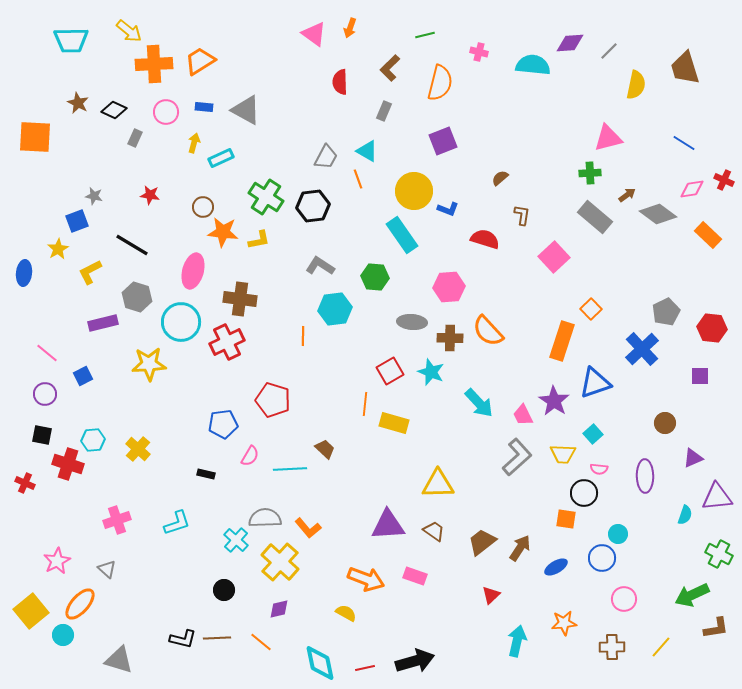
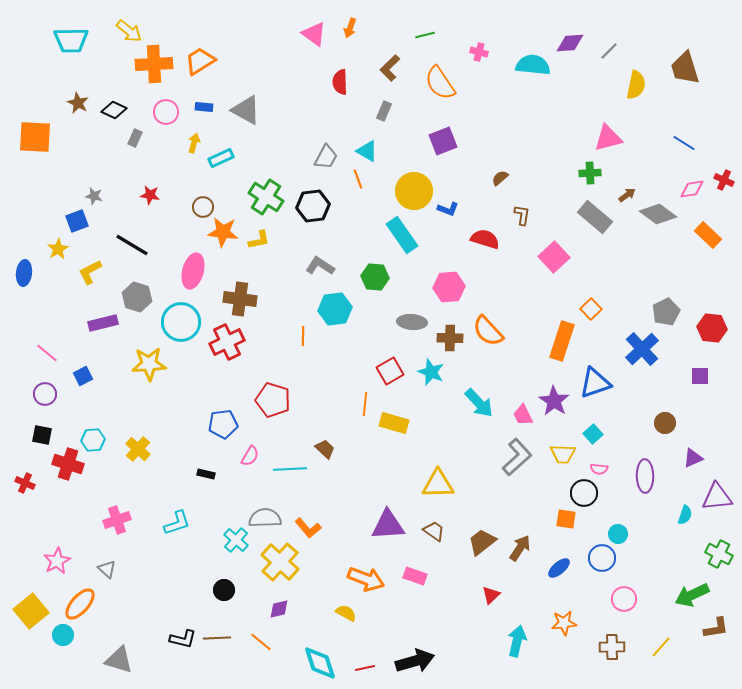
orange semicircle at (440, 83): rotated 132 degrees clockwise
blue ellipse at (556, 567): moved 3 px right, 1 px down; rotated 10 degrees counterclockwise
cyan diamond at (320, 663): rotated 6 degrees counterclockwise
